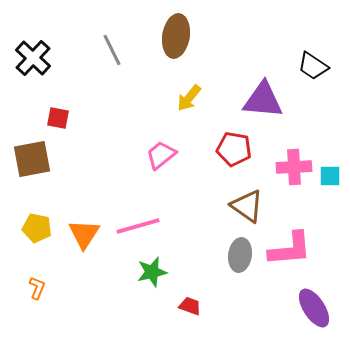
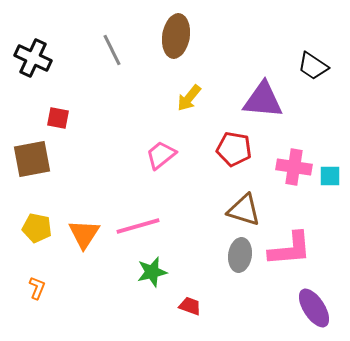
black cross: rotated 18 degrees counterclockwise
pink cross: rotated 12 degrees clockwise
brown triangle: moved 3 px left, 4 px down; rotated 18 degrees counterclockwise
